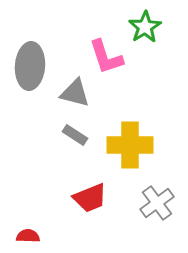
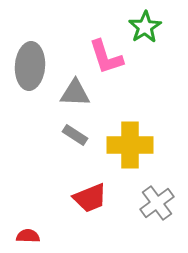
gray triangle: rotated 12 degrees counterclockwise
